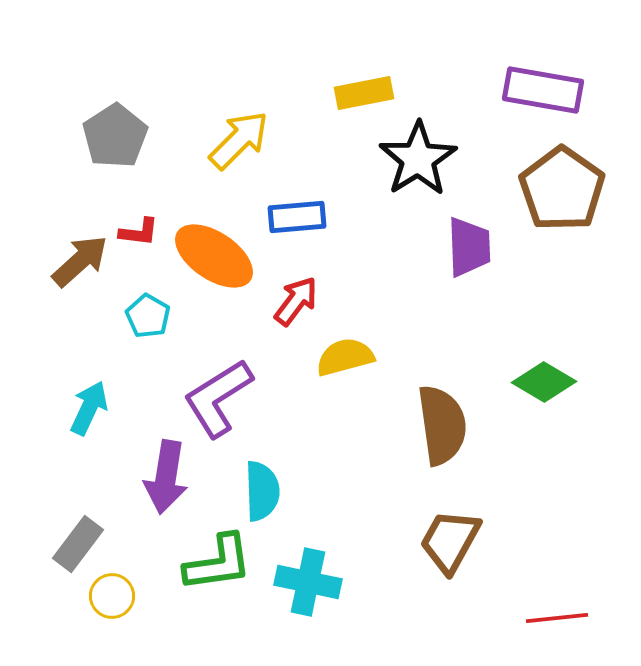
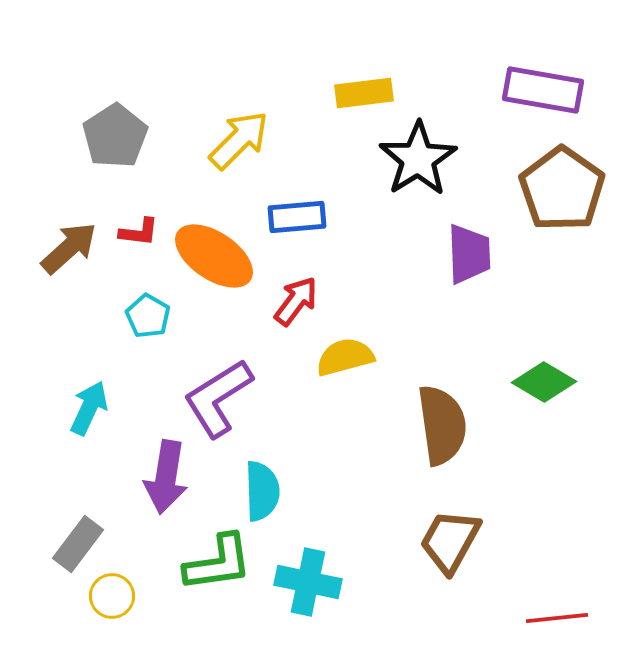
yellow rectangle: rotated 4 degrees clockwise
purple trapezoid: moved 7 px down
brown arrow: moved 11 px left, 13 px up
